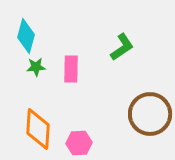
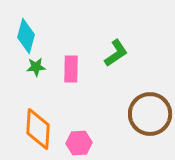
green L-shape: moved 6 px left, 6 px down
